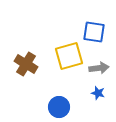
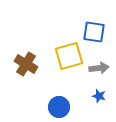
blue star: moved 1 px right, 3 px down
